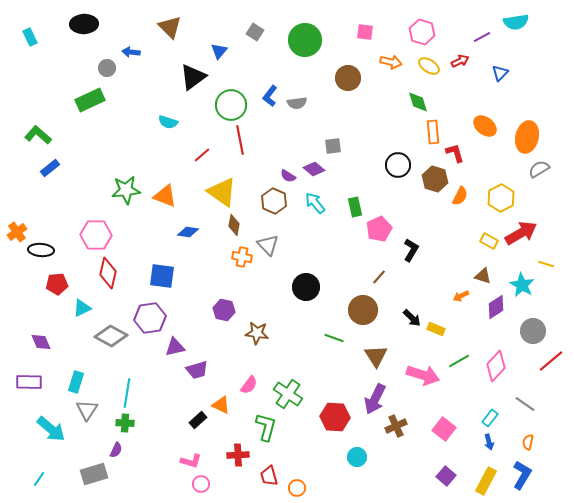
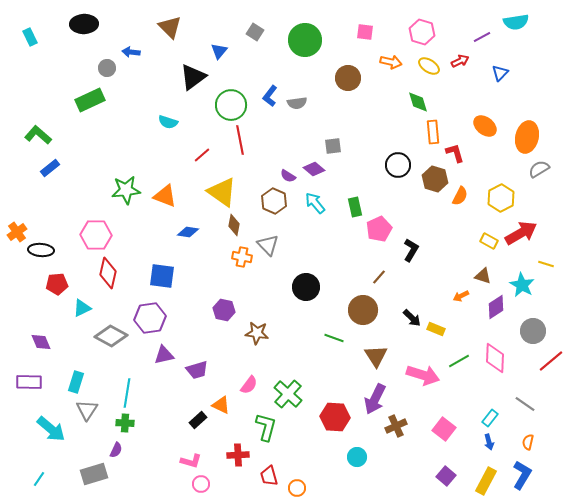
purple triangle at (175, 347): moved 11 px left, 8 px down
pink diamond at (496, 366): moved 1 px left, 8 px up; rotated 40 degrees counterclockwise
green cross at (288, 394): rotated 8 degrees clockwise
